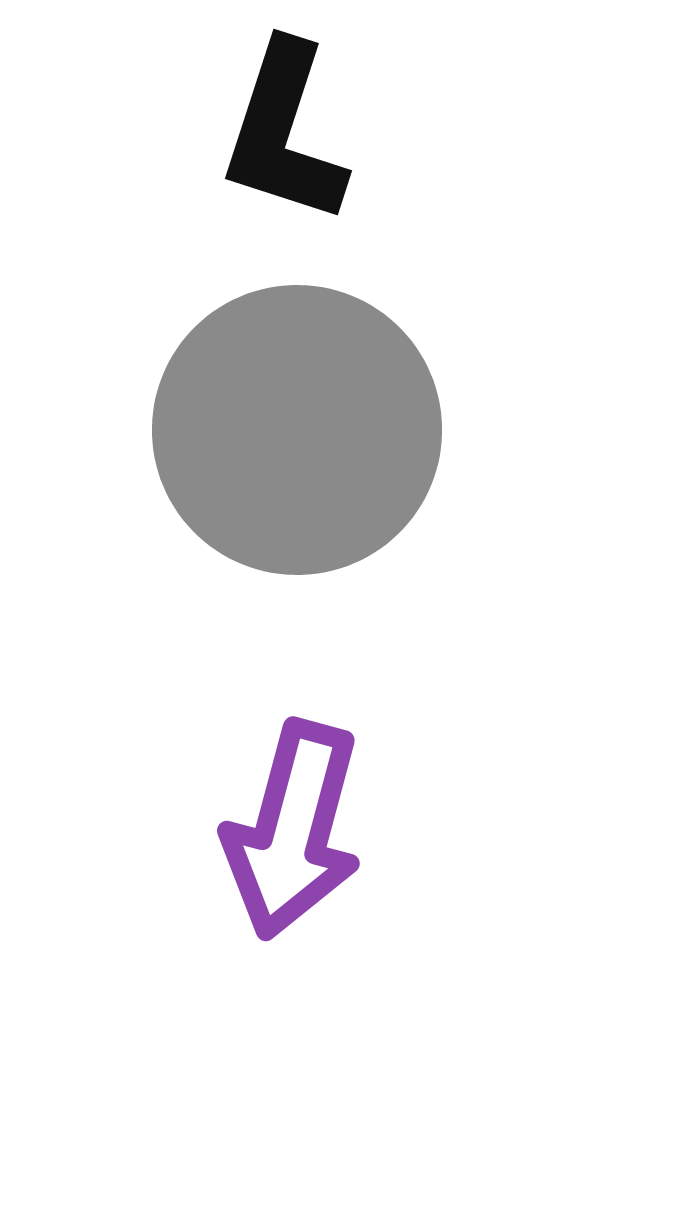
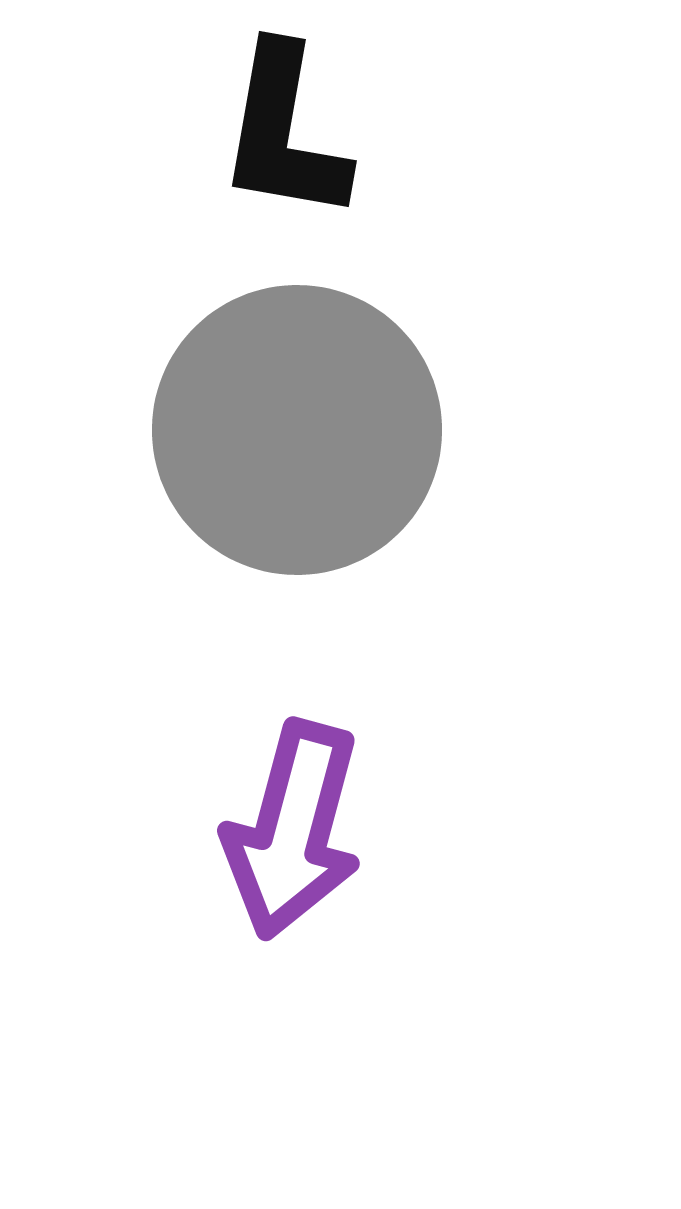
black L-shape: rotated 8 degrees counterclockwise
